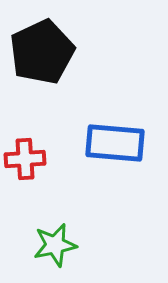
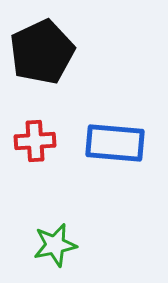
red cross: moved 10 px right, 18 px up
